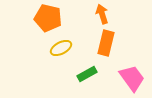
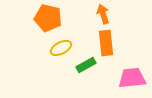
orange arrow: moved 1 px right
orange rectangle: rotated 20 degrees counterclockwise
green rectangle: moved 1 px left, 9 px up
pink trapezoid: rotated 60 degrees counterclockwise
